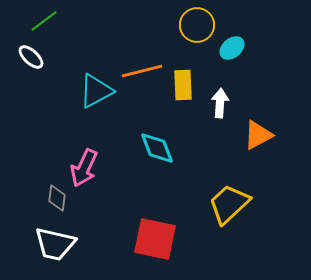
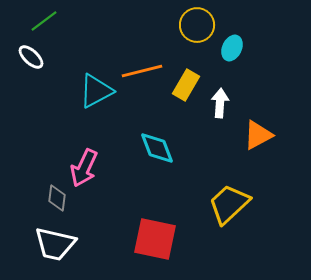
cyan ellipse: rotated 25 degrees counterclockwise
yellow rectangle: moved 3 px right; rotated 32 degrees clockwise
